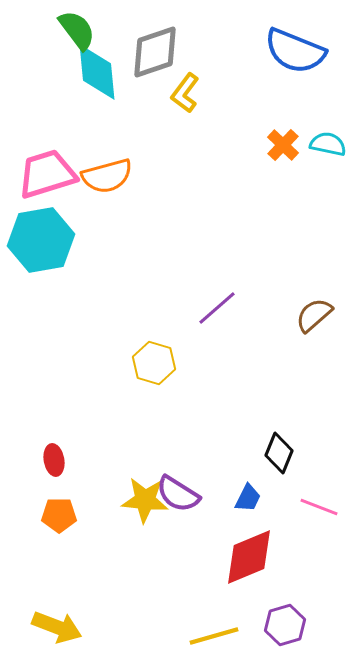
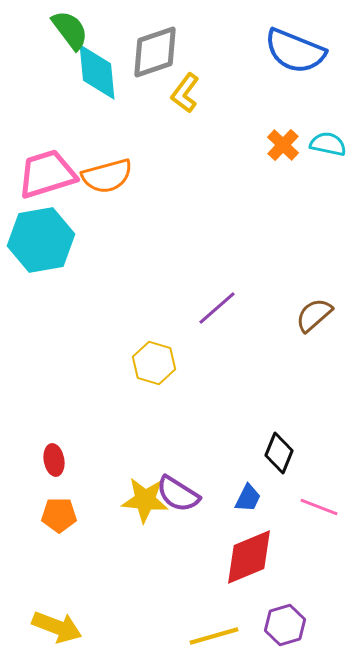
green semicircle: moved 7 px left
